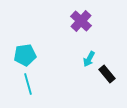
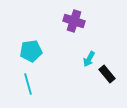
purple cross: moved 7 px left; rotated 25 degrees counterclockwise
cyan pentagon: moved 6 px right, 4 px up
